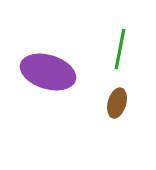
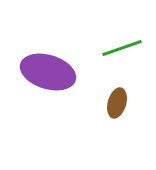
green line: moved 2 px right, 1 px up; rotated 60 degrees clockwise
